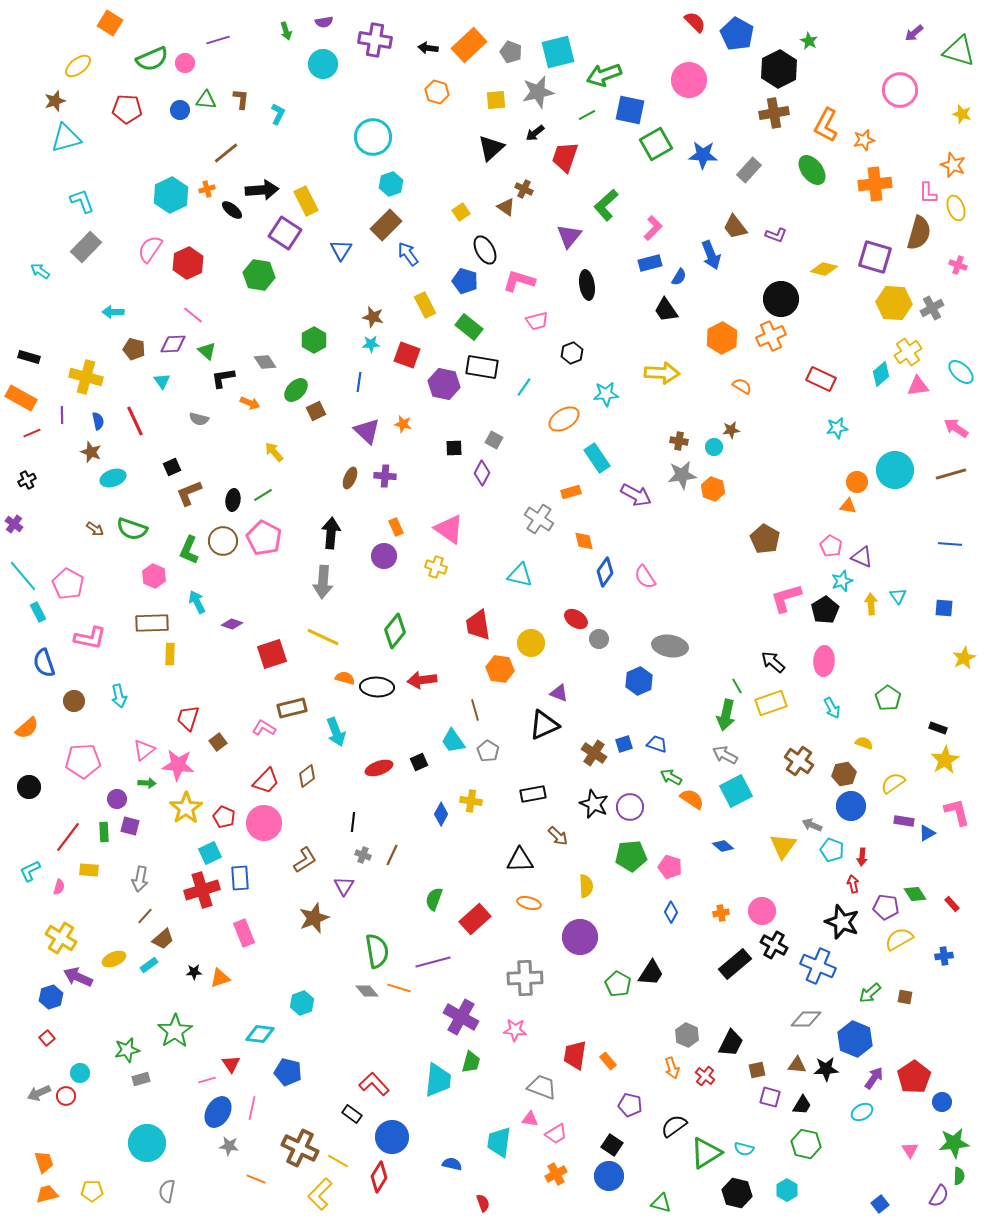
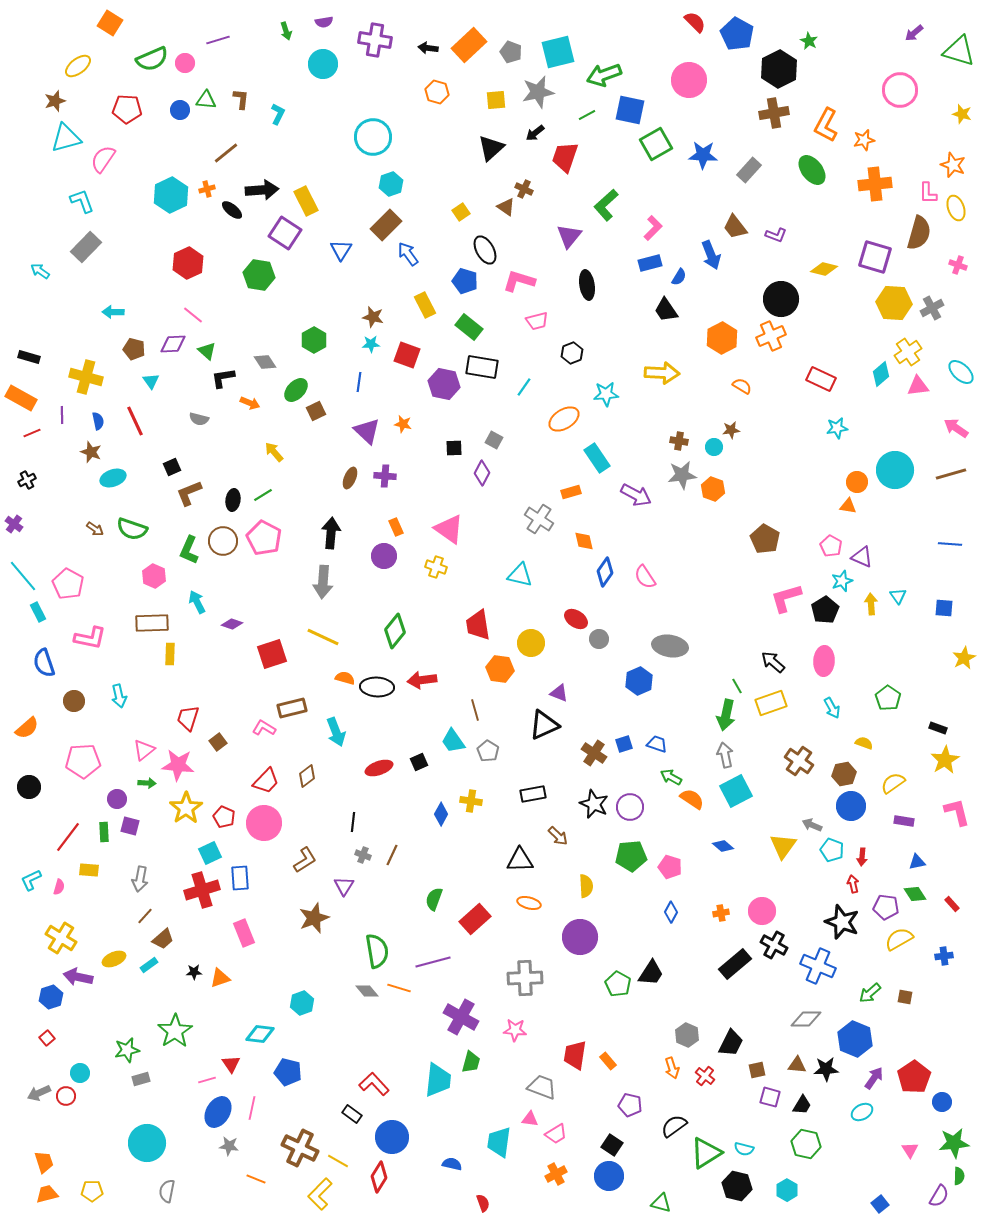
pink semicircle at (150, 249): moved 47 px left, 90 px up
cyan triangle at (162, 381): moved 11 px left
gray arrow at (725, 755): rotated 50 degrees clockwise
blue triangle at (927, 833): moved 10 px left, 29 px down; rotated 18 degrees clockwise
cyan L-shape at (30, 871): moved 1 px right, 9 px down
purple arrow at (78, 977): rotated 12 degrees counterclockwise
black hexagon at (737, 1193): moved 7 px up
